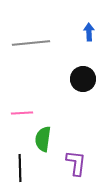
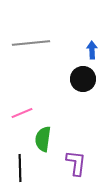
blue arrow: moved 3 px right, 18 px down
pink line: rotated 20 degrees counterclockwise
